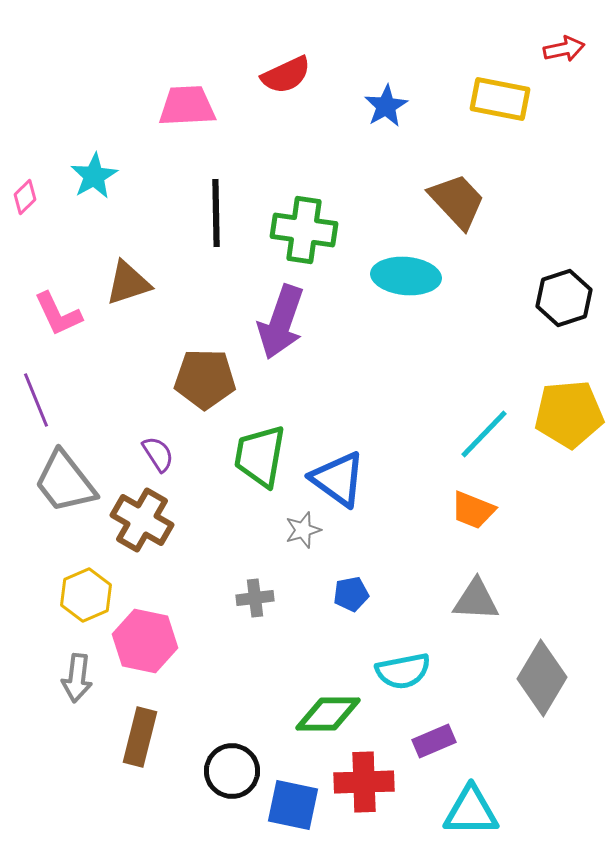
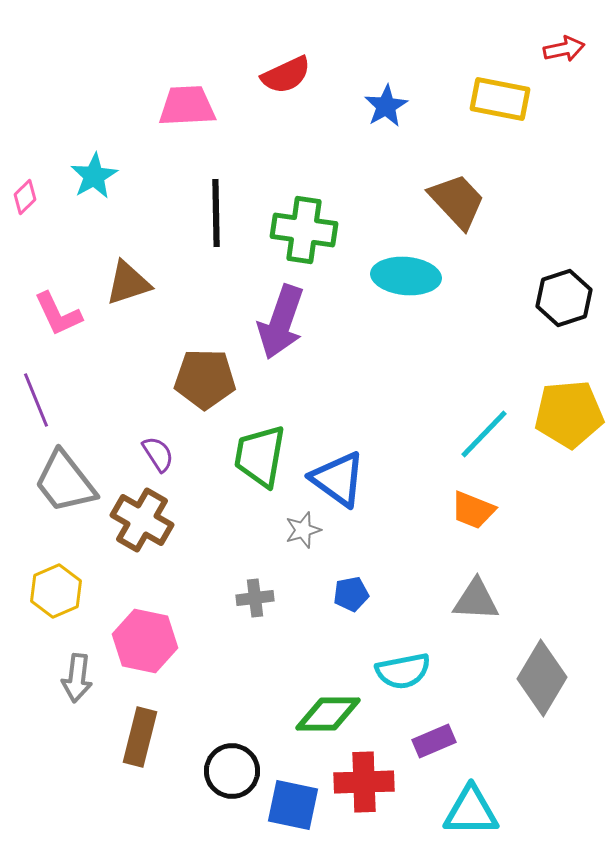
yellow hexagon at (86, 595): moved 30 px left, 4 px up
